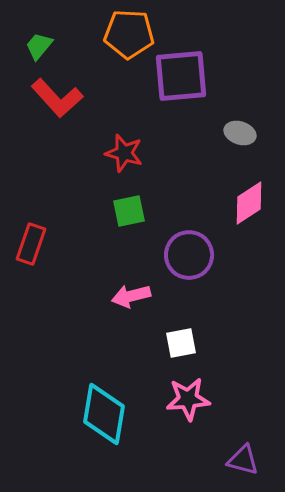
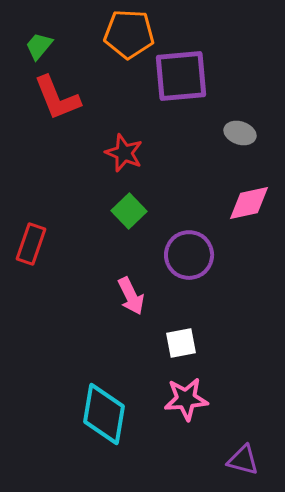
red L-shape: rotated 20 degrees clockwise
red star: rotated 6 degrees clockwise
pink diamond: rotated 21 degrees clockwise
green square: rotated 32 degrees counterclockwise
pink arrow: rotated 102 degrees counterclockwise
pink star: moved 2 px left
